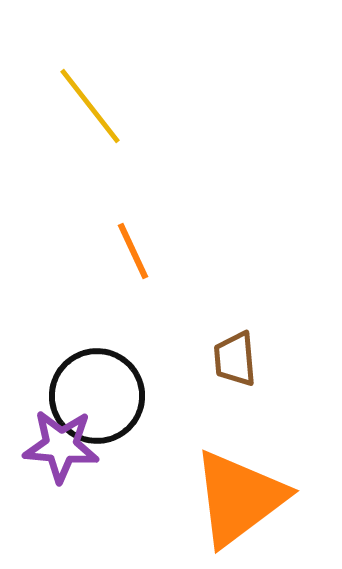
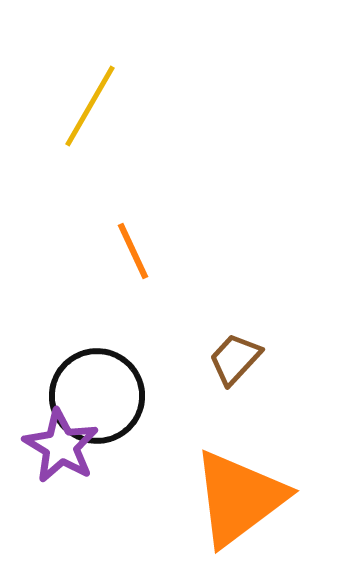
yellow line: rotated 68 degrees clockwise
brown trapezoid: rotated 48 degrees clockwise
purple star: rotated 26 degrees clockwise
